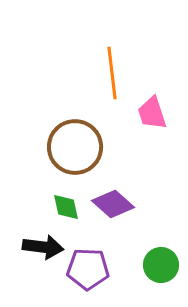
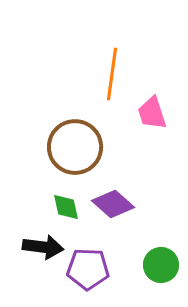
orange line: moved 1 px down; rotated 15 degrees clockwise
